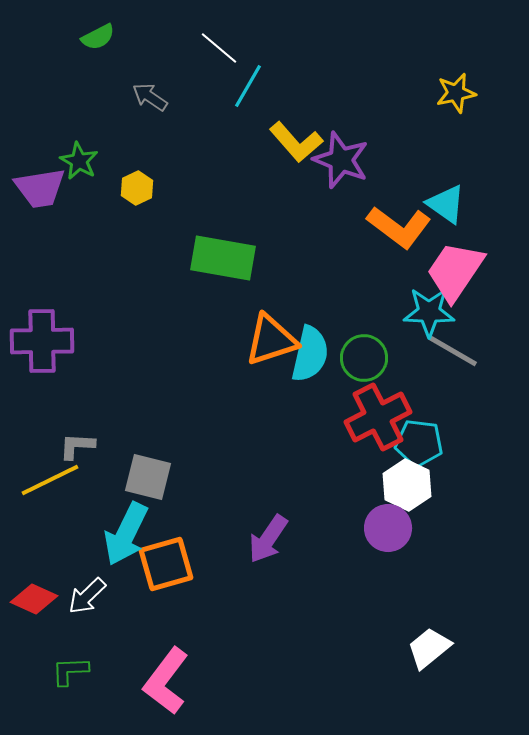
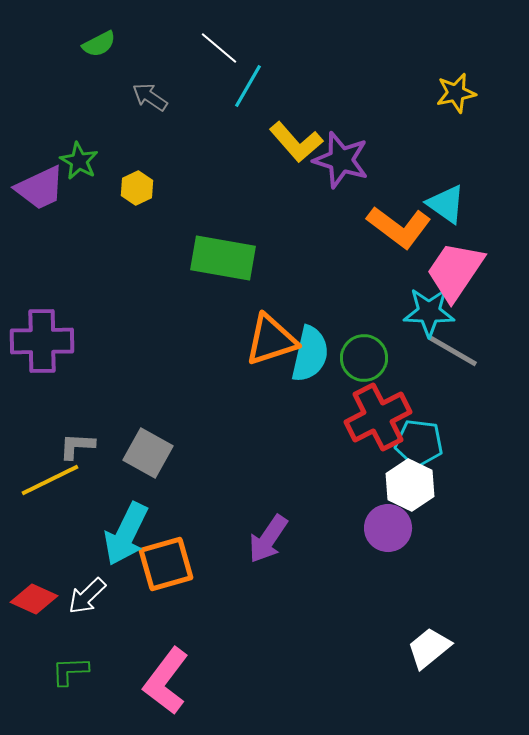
green semicircle: moved 1 px right, 7 px down
purple star: rotated 4 degrees counterclockwise
purple trapezoid: rotated 16 degrees counterclockwise
gray square: moved 24 px up; rotated 15 degrees clockwise
white hexagon: moved 3 px right
